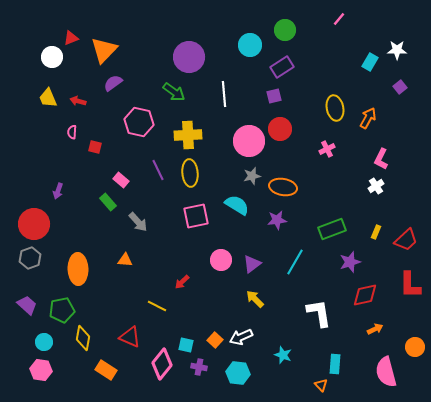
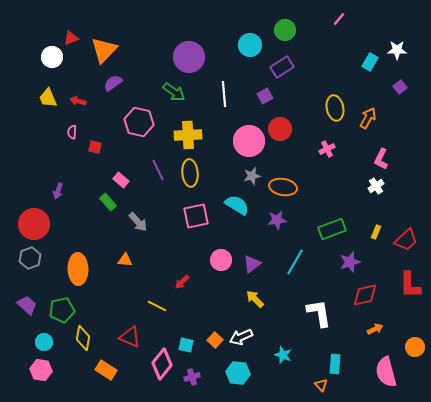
purple square at (274, 96): moved 9 px left; rotated 14 degrees counterclockwise
purple cross at (199, 367): moved 7 px left, 10 px down; rotated 28 degrees counterclockwise
